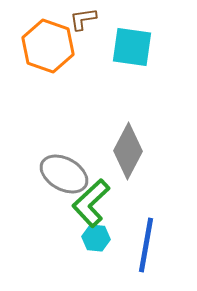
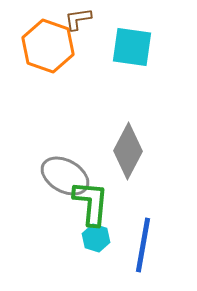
brown L-shape: moved 5 px left
gray ellipse: moved 1 px right, 2 px down
green L-shape: rotated 138 degrees clockwise
cyan hexagon: rotated 12 degrees clockwise
blue line: moved 3 px left
